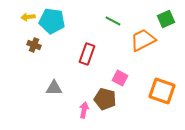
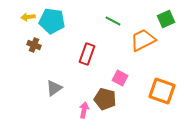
gray triangle: rotated 36 degrees counterclockwise
